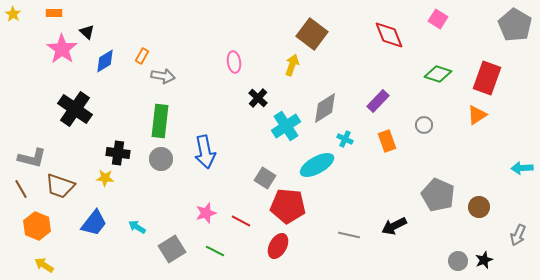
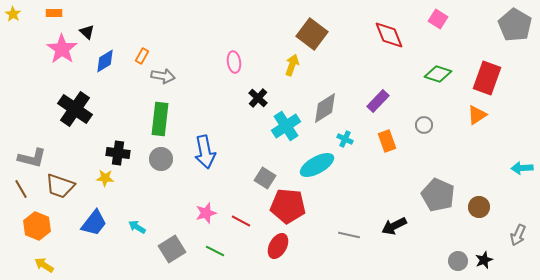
green rectangle at (160, 121): moved 2 px up
